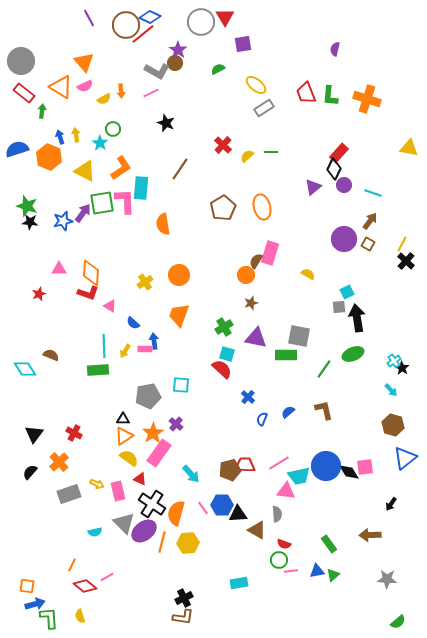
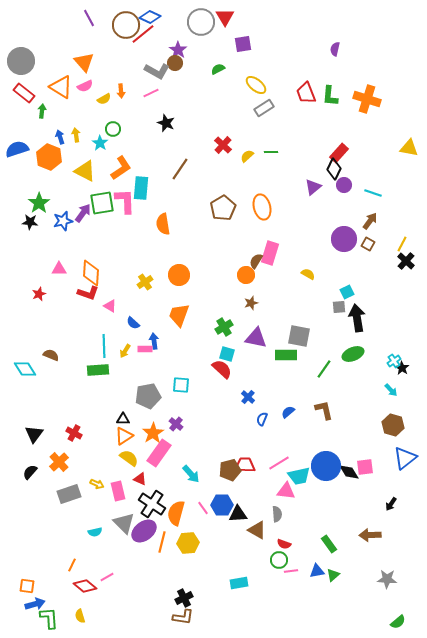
green star at (27, 206): moved 12 px right, 3 px up; rotated 20 degrees clockwise
